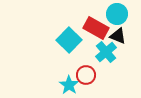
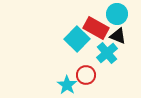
cyan square: moved 8 px right, 1 px up
cyan cross: moved 1 px right, 1 px down
cyan star: moved 2 px left
